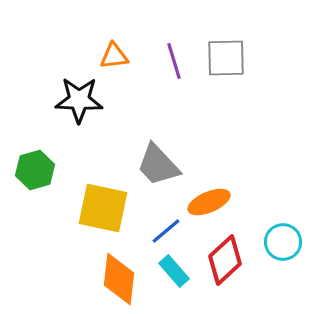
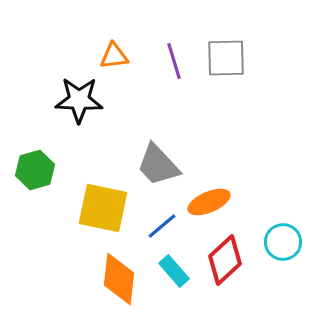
blue line: moved 4 px left, 5 px up
